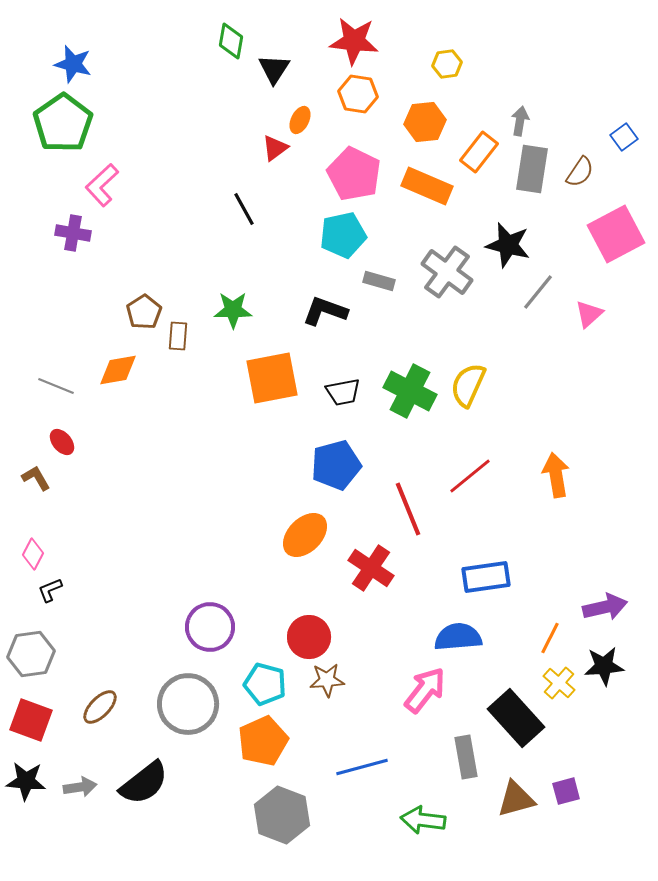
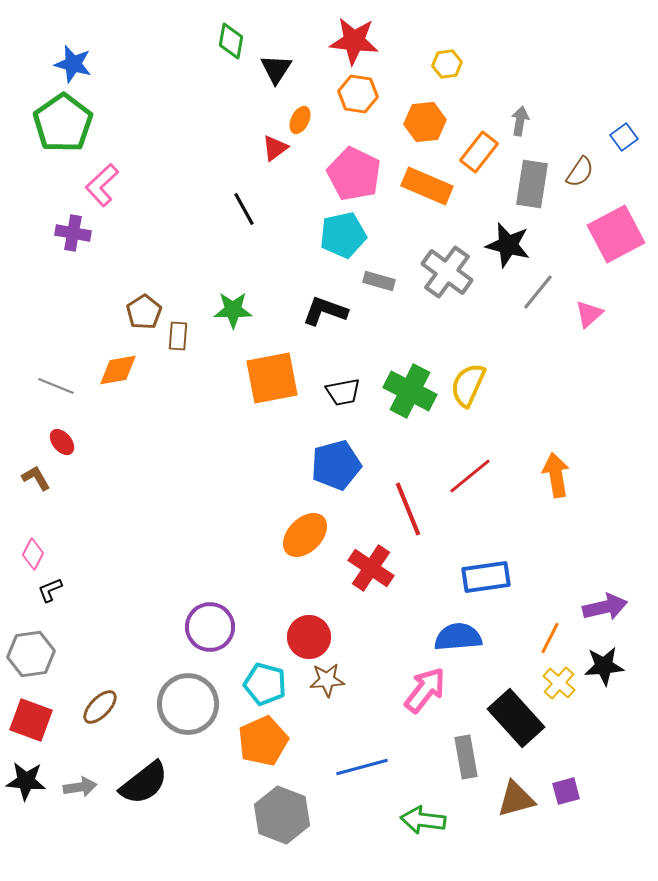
black triangle at (274, 69): moved 2 px right
gray rectangle at (532, 169): moved 15 px down
